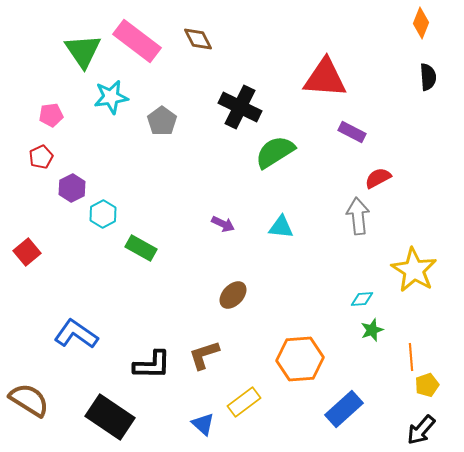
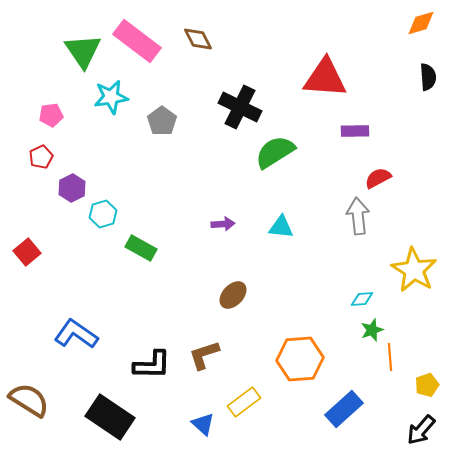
orange diamond: rotated 52 degrees clockwise
purple rectangle: moved 3 px right, 1 px up; rotated 28 degrees counterclockwise
cyan hexagon: rotated 12 degrees clockwise
purple arrow: rotated 30 degrees counterclockwise
orange line: moved 21 px left
